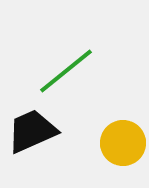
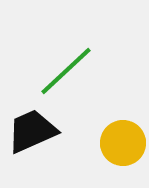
green line: rotated 4 degrees counterclockwise
